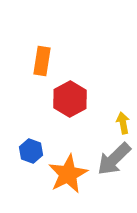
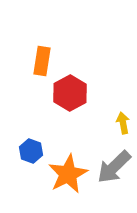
red hexagon: moved 6 px up
gray arrow: moved 8 px down
